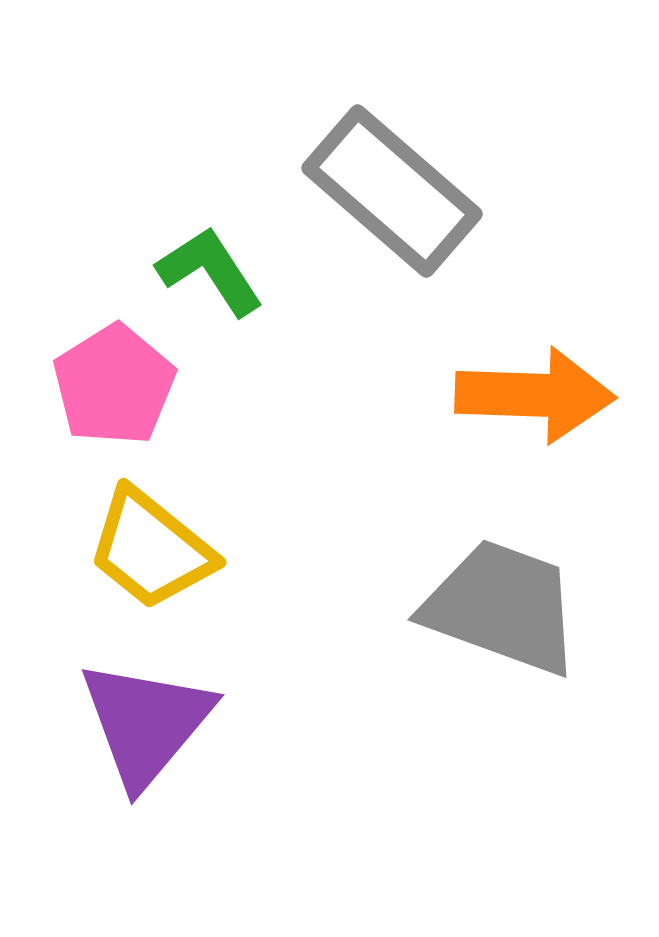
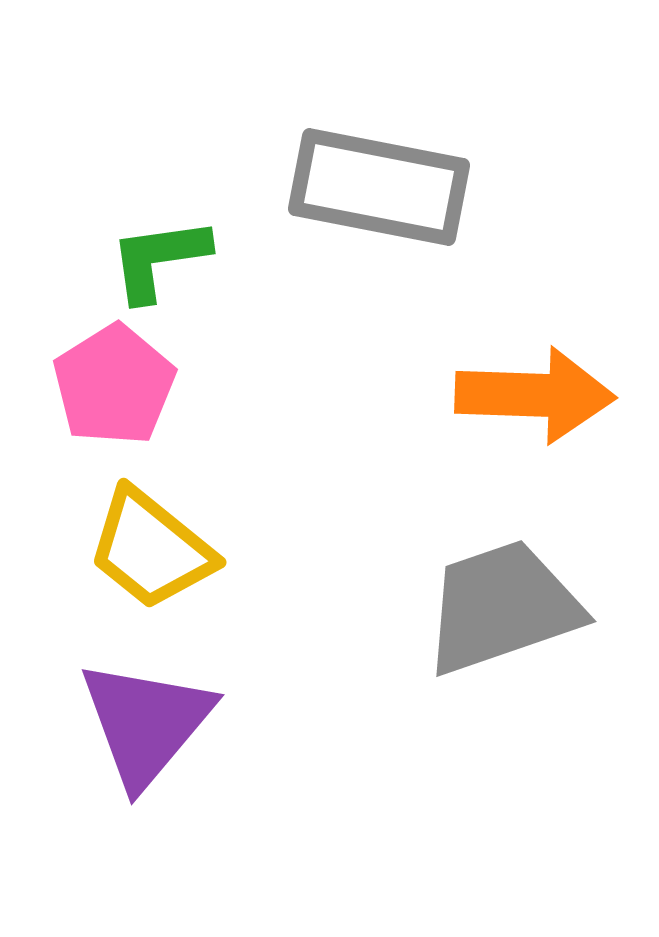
gray rectangle: moved 13 px left, 4 px up; rotated 30 degrees counterclockwise
green L-shape: moved 51 px left, 12 px up; rotated 65 degrees counterclockwise
gray trapezoid: rotated 39 degrees counterclockwise
